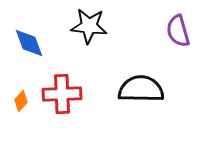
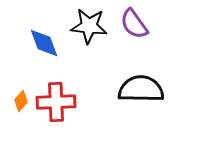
purple semicircle: moved 44 px left, 7 px up; rotated 20 degrees counterclockwise
blue diamond: moved 15 px right
red cross: moved 6 px left, 8 px down
